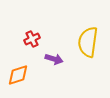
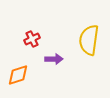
yellow semicircle: moved 1 px right, 2 px up
purple arrow: rotated 18 degrees counterclockwise
